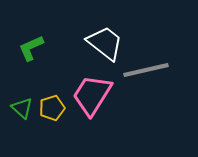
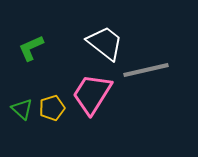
pink trapezoid: moved 1 px up
green triangle: moved 1 px down
